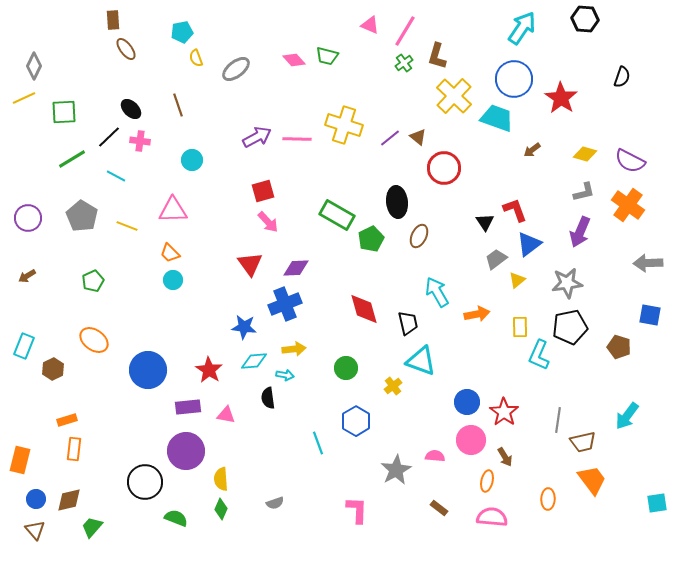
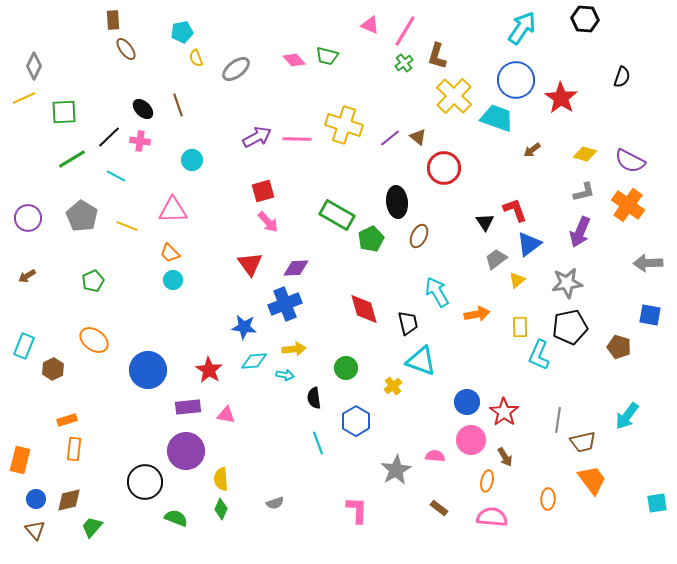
blue circle at (514, 79): moved 2 px right, 1 px down
black ellipse at (131, 109): moved 12 px right
black semicircle at (268, 398): moved 46 px right
